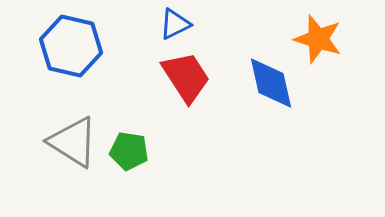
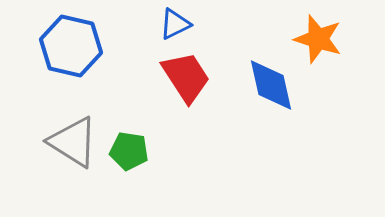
blue diamond: moved 2 px down
